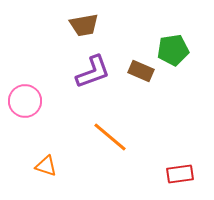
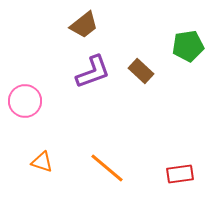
brown trapezoid: rotated 28 degrees counterclockwise
green pentagon: moved 15 px right, 4 px up
brown rectangle: rotated 20 degrees clockwise
orange line: moved 3 px left, 31 px down
orange triangle: moved 4 px left, 4 px up
